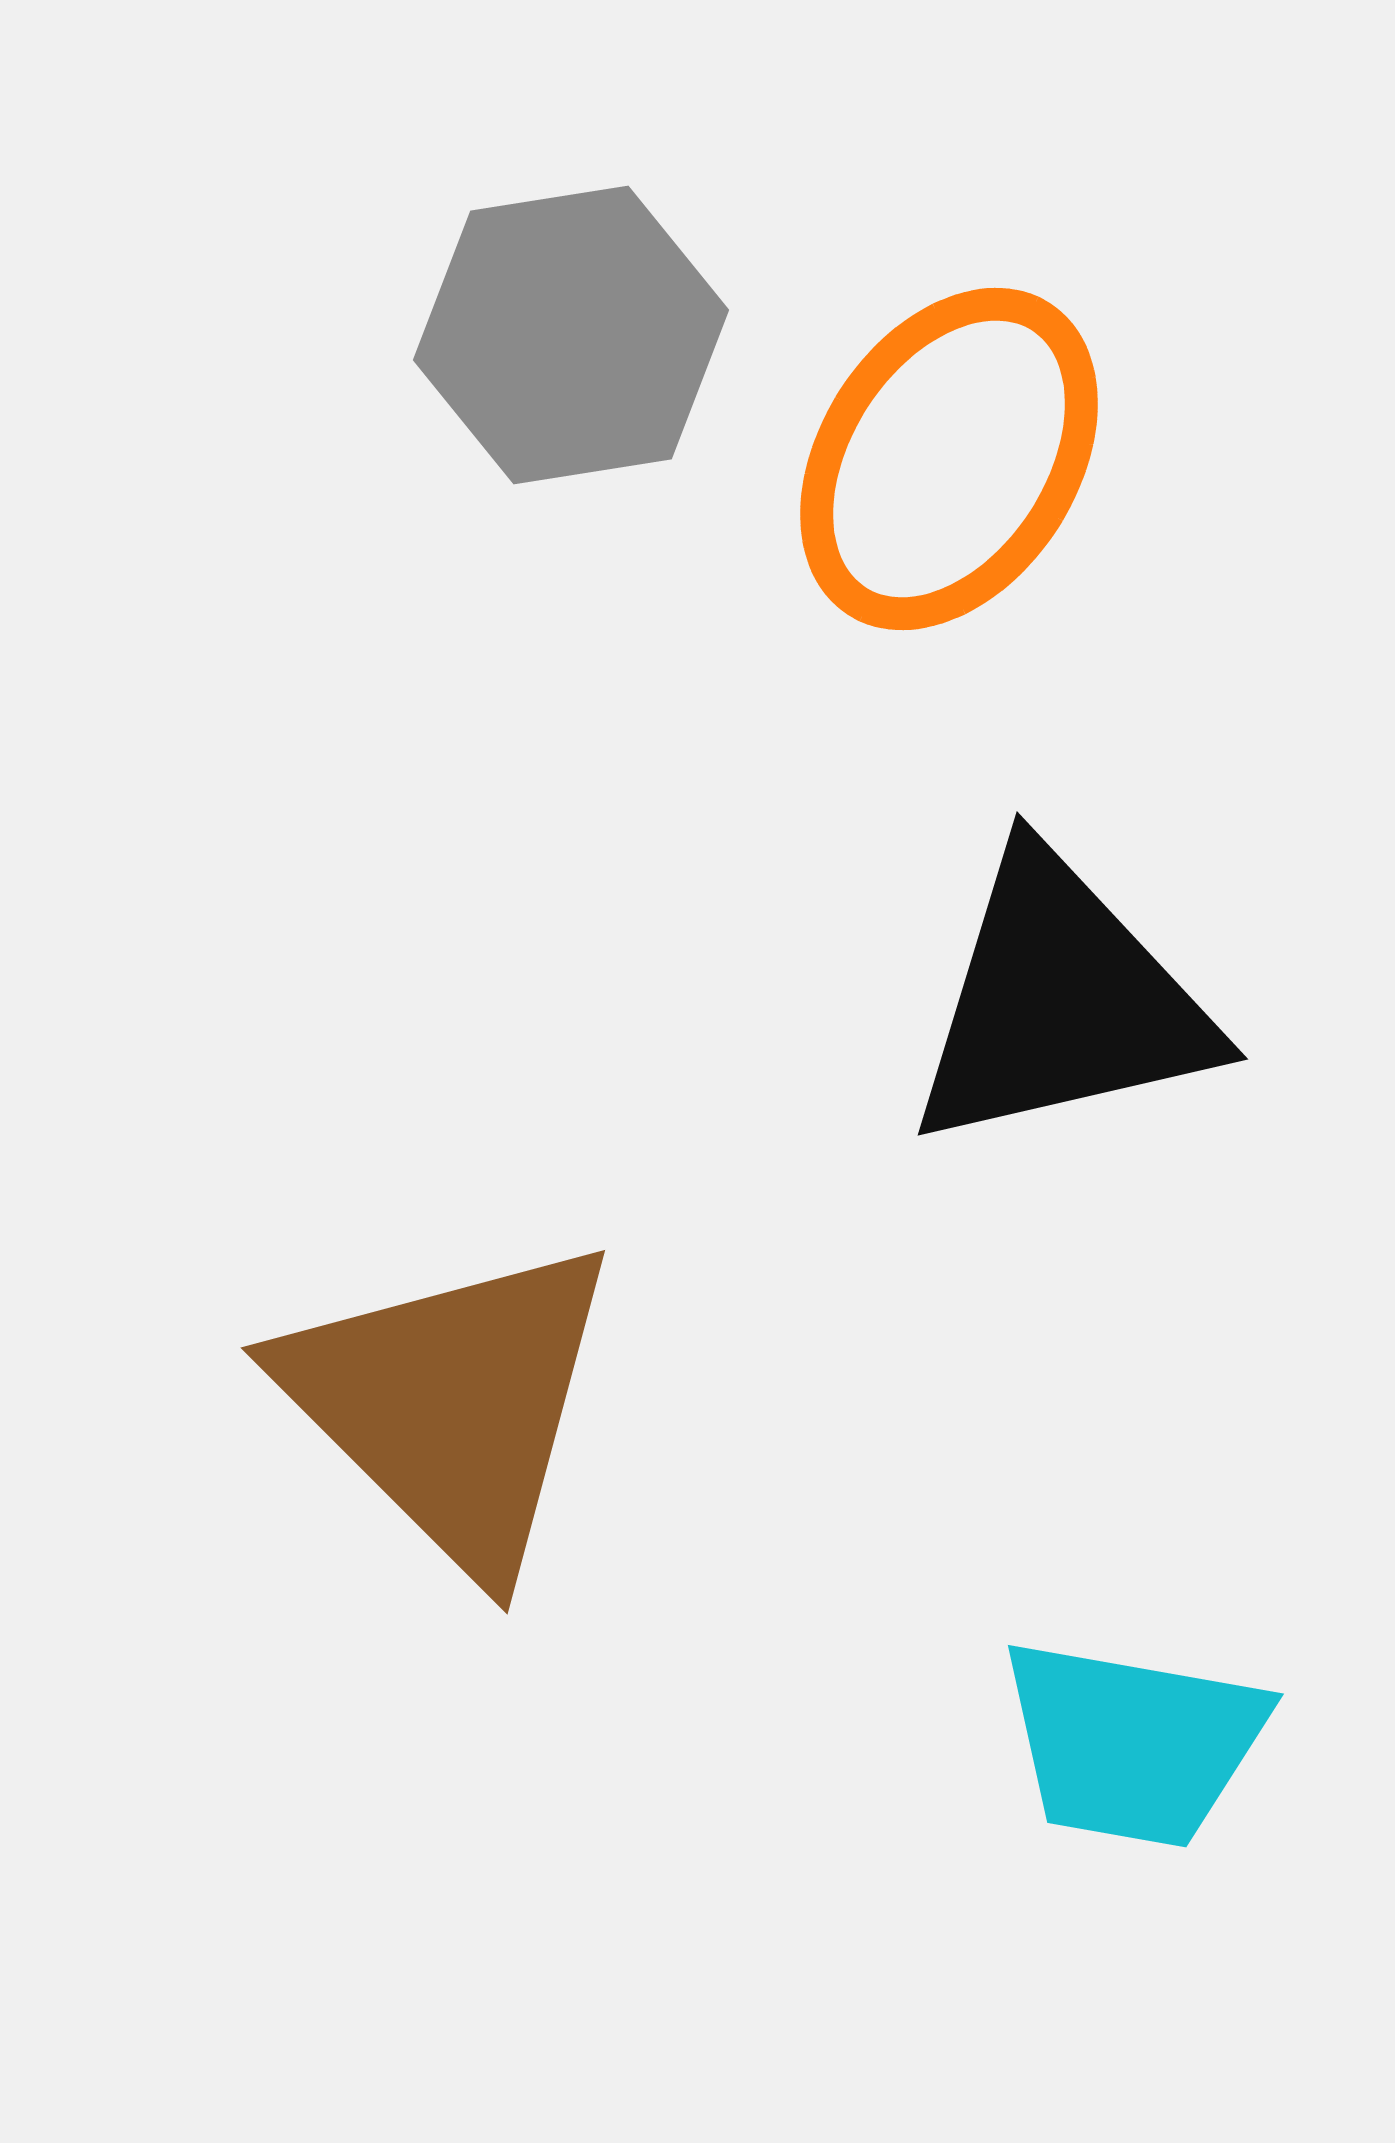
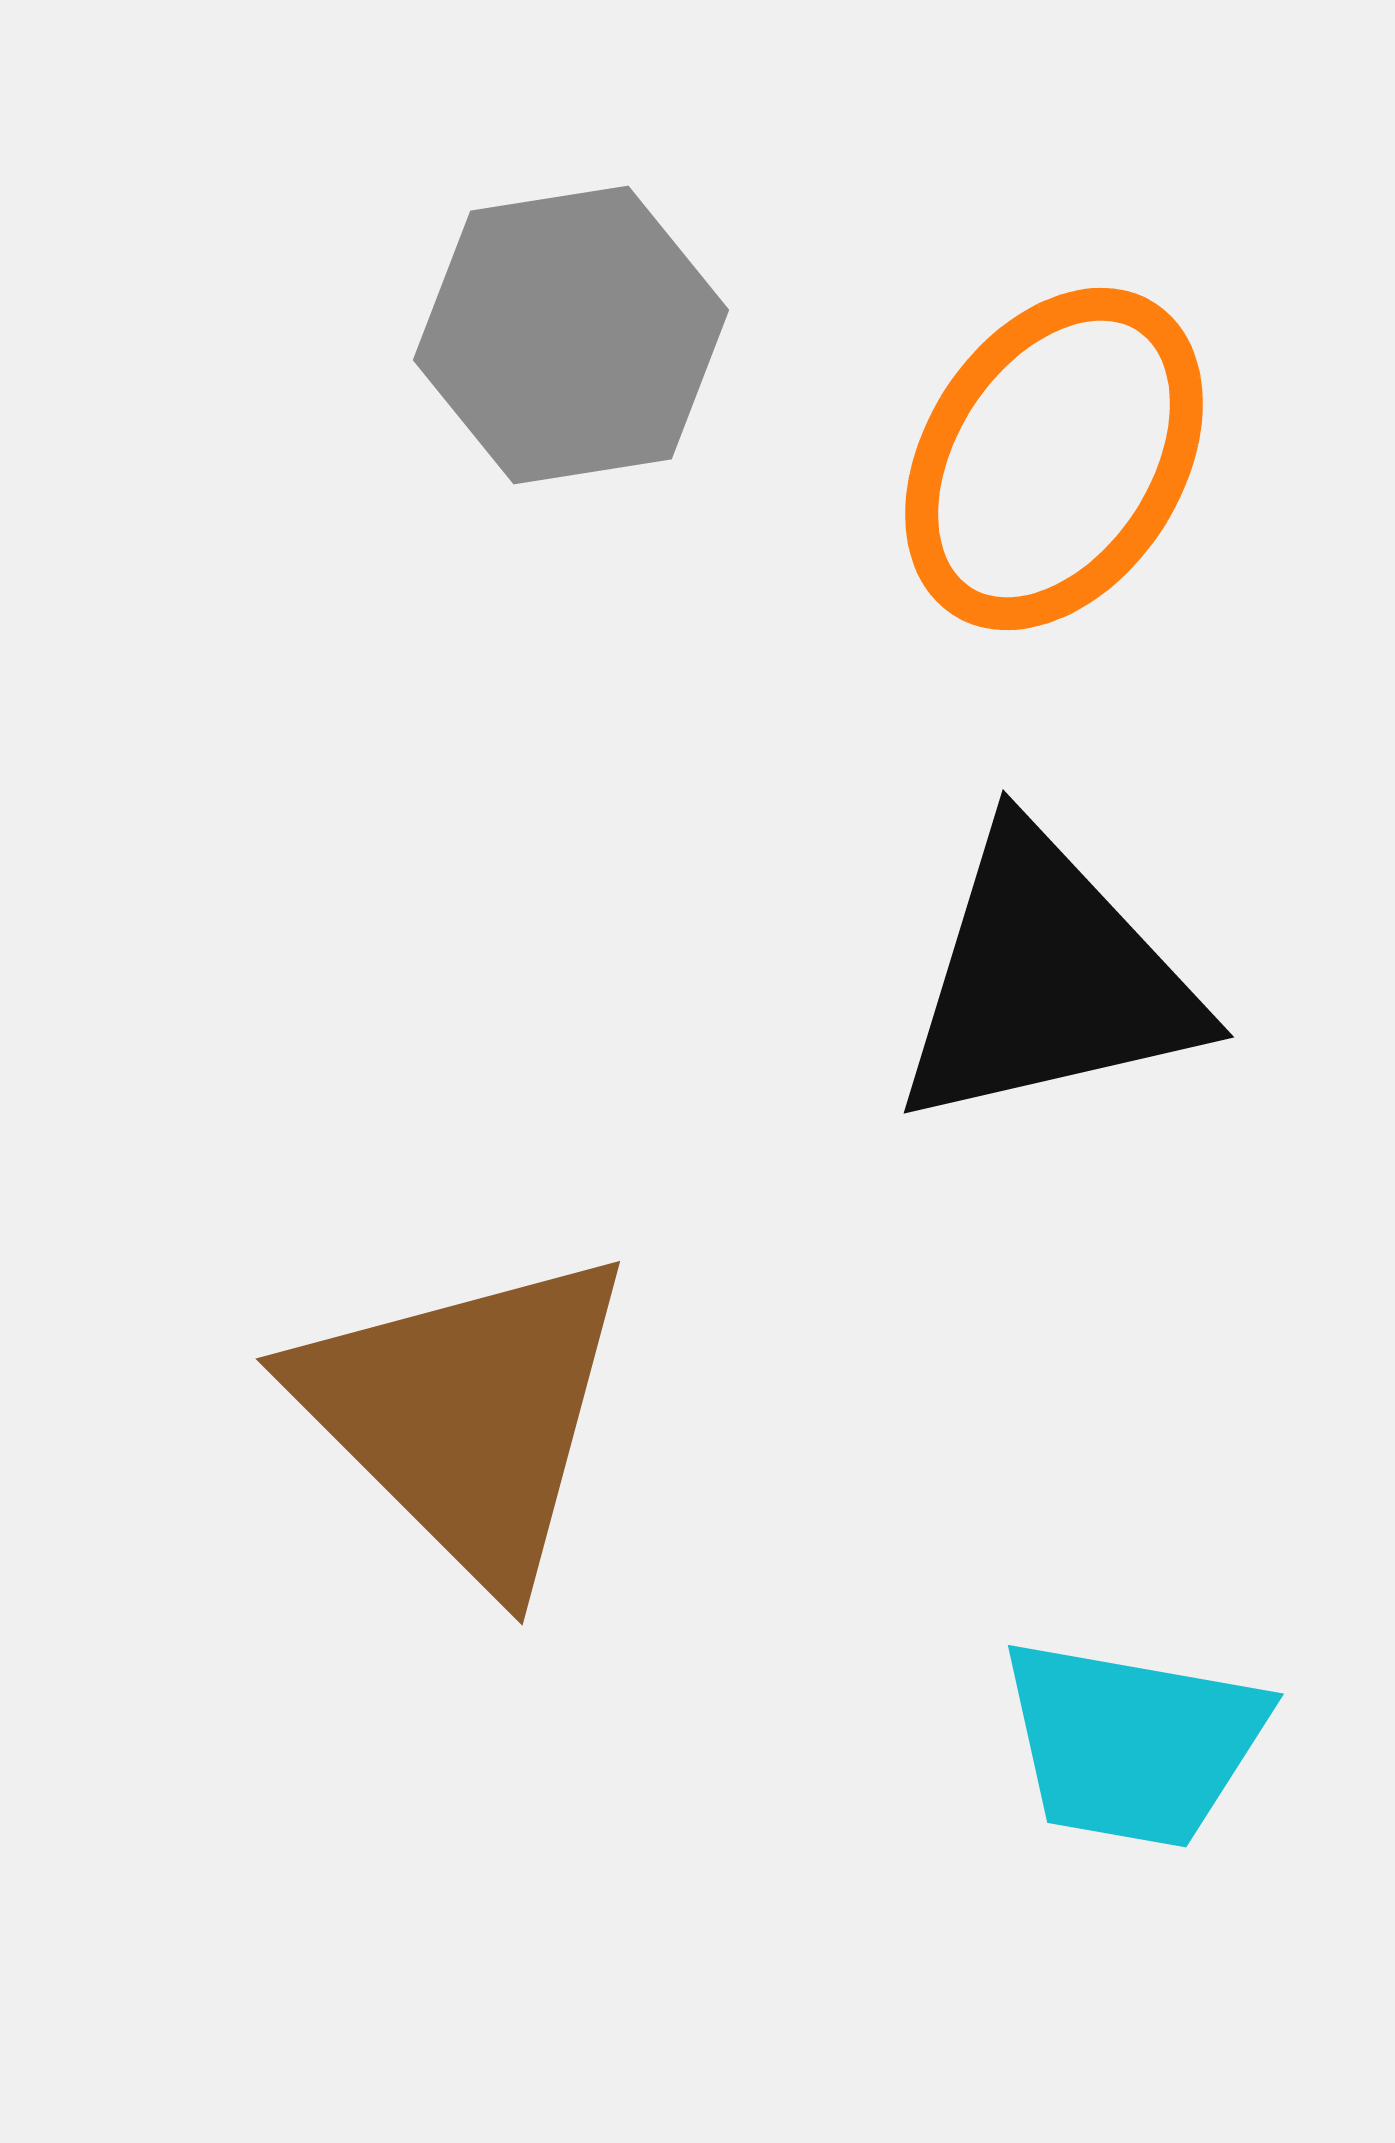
orange ellipse: moved 105 px right
black triangle: moved 14 px left, 22 px up
brown triangle: moved 15 px right, 11 px down
